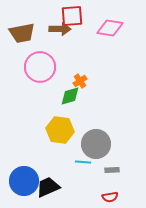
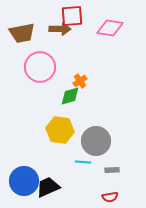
gray circle: moved 3 px up
